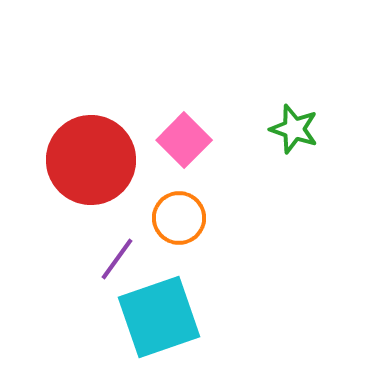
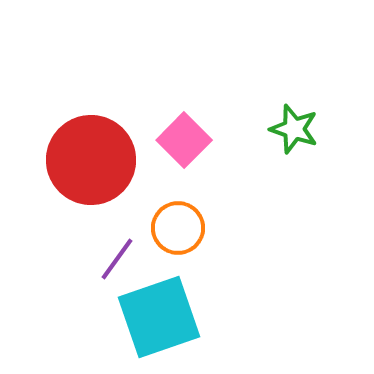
orange circle: moved 1 px left, 10 px down
